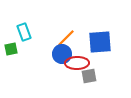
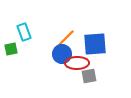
blue square: moved 5 px left, 2 px down
